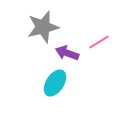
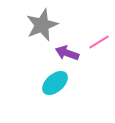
gray star: moved 1 px left, 2 px up; rotated 8 degrees counterclockwise
cyan ellipse: rotated 16 degrees clockwise
